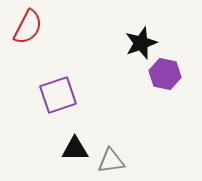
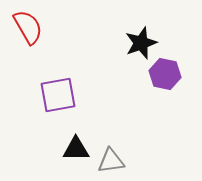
red semicircle: rotated 57 degrees counterclockwise
purple square: rotated 9 degrees clockwise
black triangle: moved 1 px right
